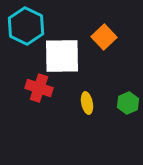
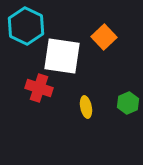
white square: rotated 9 degrees clockwise
yellow ellipse: moved 1 px left, 4 px down
